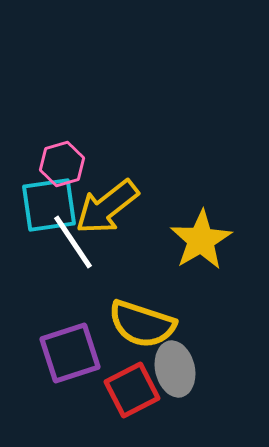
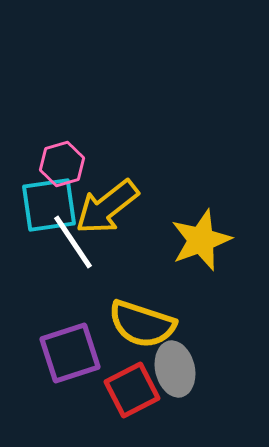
yellow star: rotated 10 degrees clockwise
